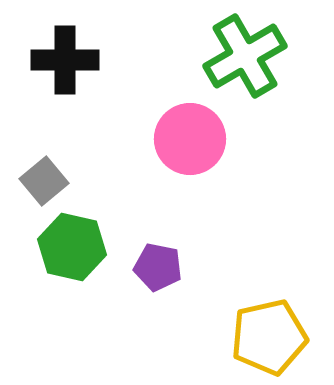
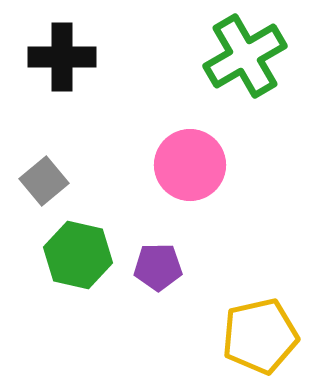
black cross: moved 3 px left, 3 px up
pink circle: moved 26 px down
green hexagon: moved 6 px right, 8 px down
purple pentagon: rotated 12 degrees counterclockwise
yellow pentagon: moved 9 px left, 1 px up
